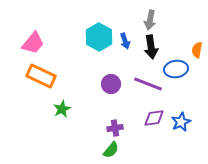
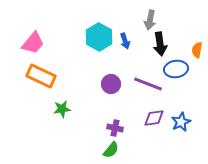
black arrow: moved 9 px right, 3 px up
green star: rotated 18 degrees clockwise
purple cross: rotated 21 degrees clockwise
